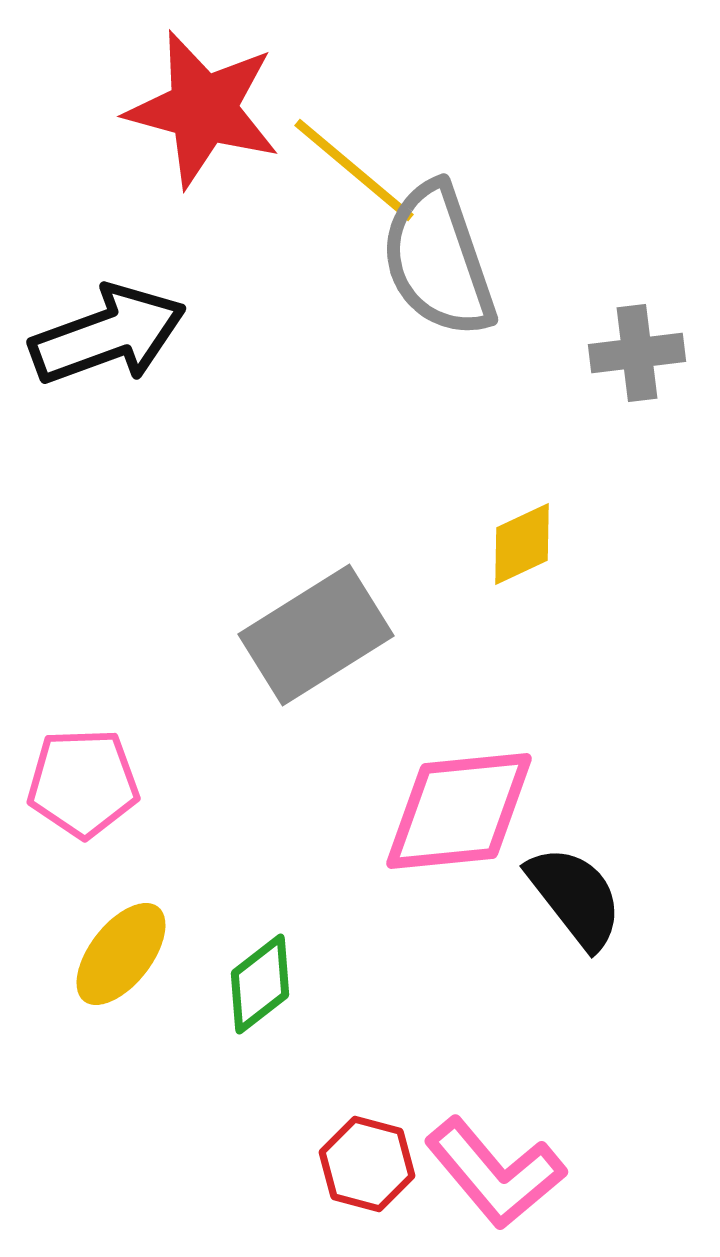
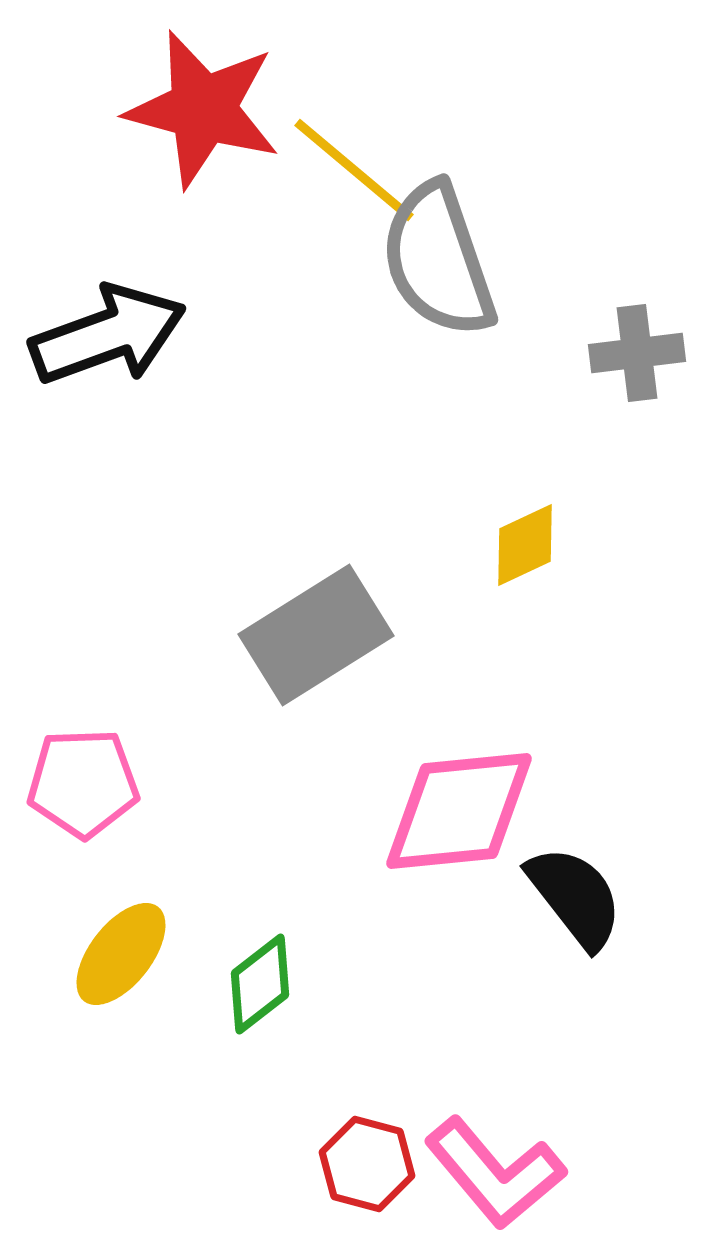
yellow diamond: moved 3 px right, 1 px down
